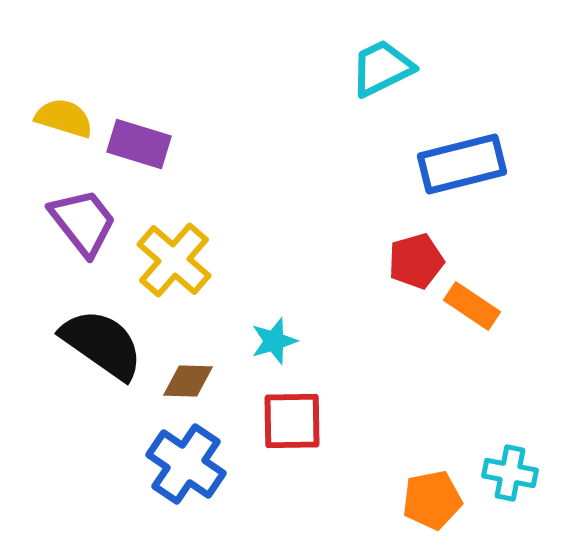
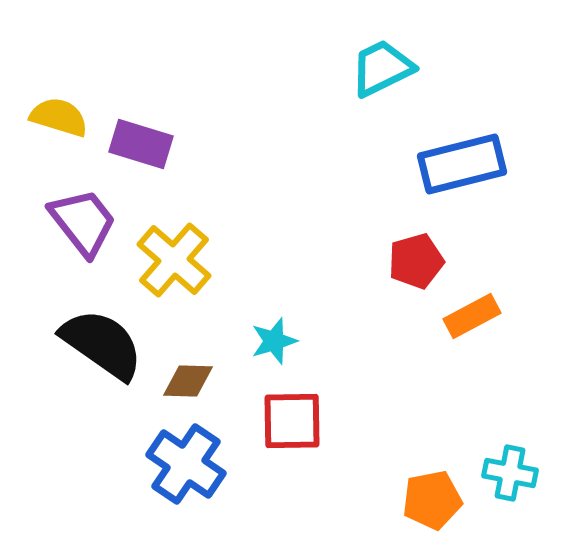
yellow semicircle: moved 5 px left, 1 px up
purple rectangle: moved 2 px right
orange rectangle: moved 10 px down; rotated 62 degrees counterclockwise
